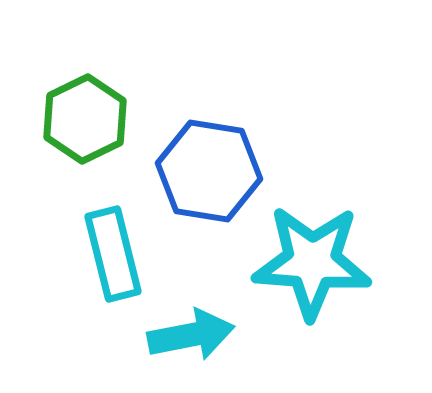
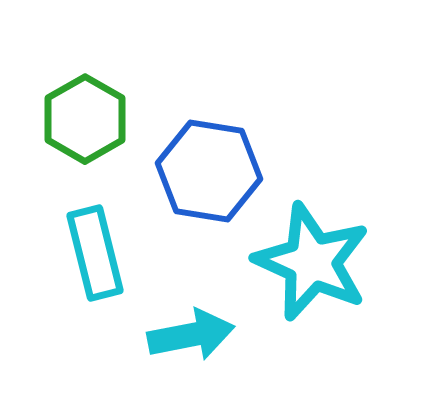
green hexagon: rotated 4 degrees counterclockwise
cyan rectangle: moved 18 px left, 1 px up
cyan star: rotated 20 degrees clockwise
